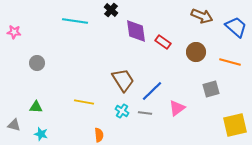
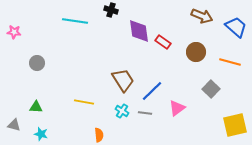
black cross: rotated 24 degrees counterclockwise
purple diamond: moved 3 px right
gray square: rotated 30 degrees counterclockwise
